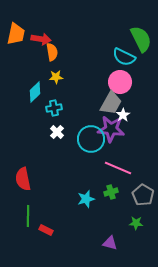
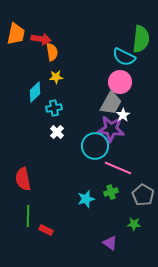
green semicircle: rotated 32 degrees clockwise
cyan circle: moved 4 px right, 7 px down
green star: moved 2 px left, 1 px down
purple triangle: rotated 21 degrees clockwise
